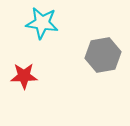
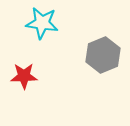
gray hexagon: rotated 12 degrees counterclockwise
